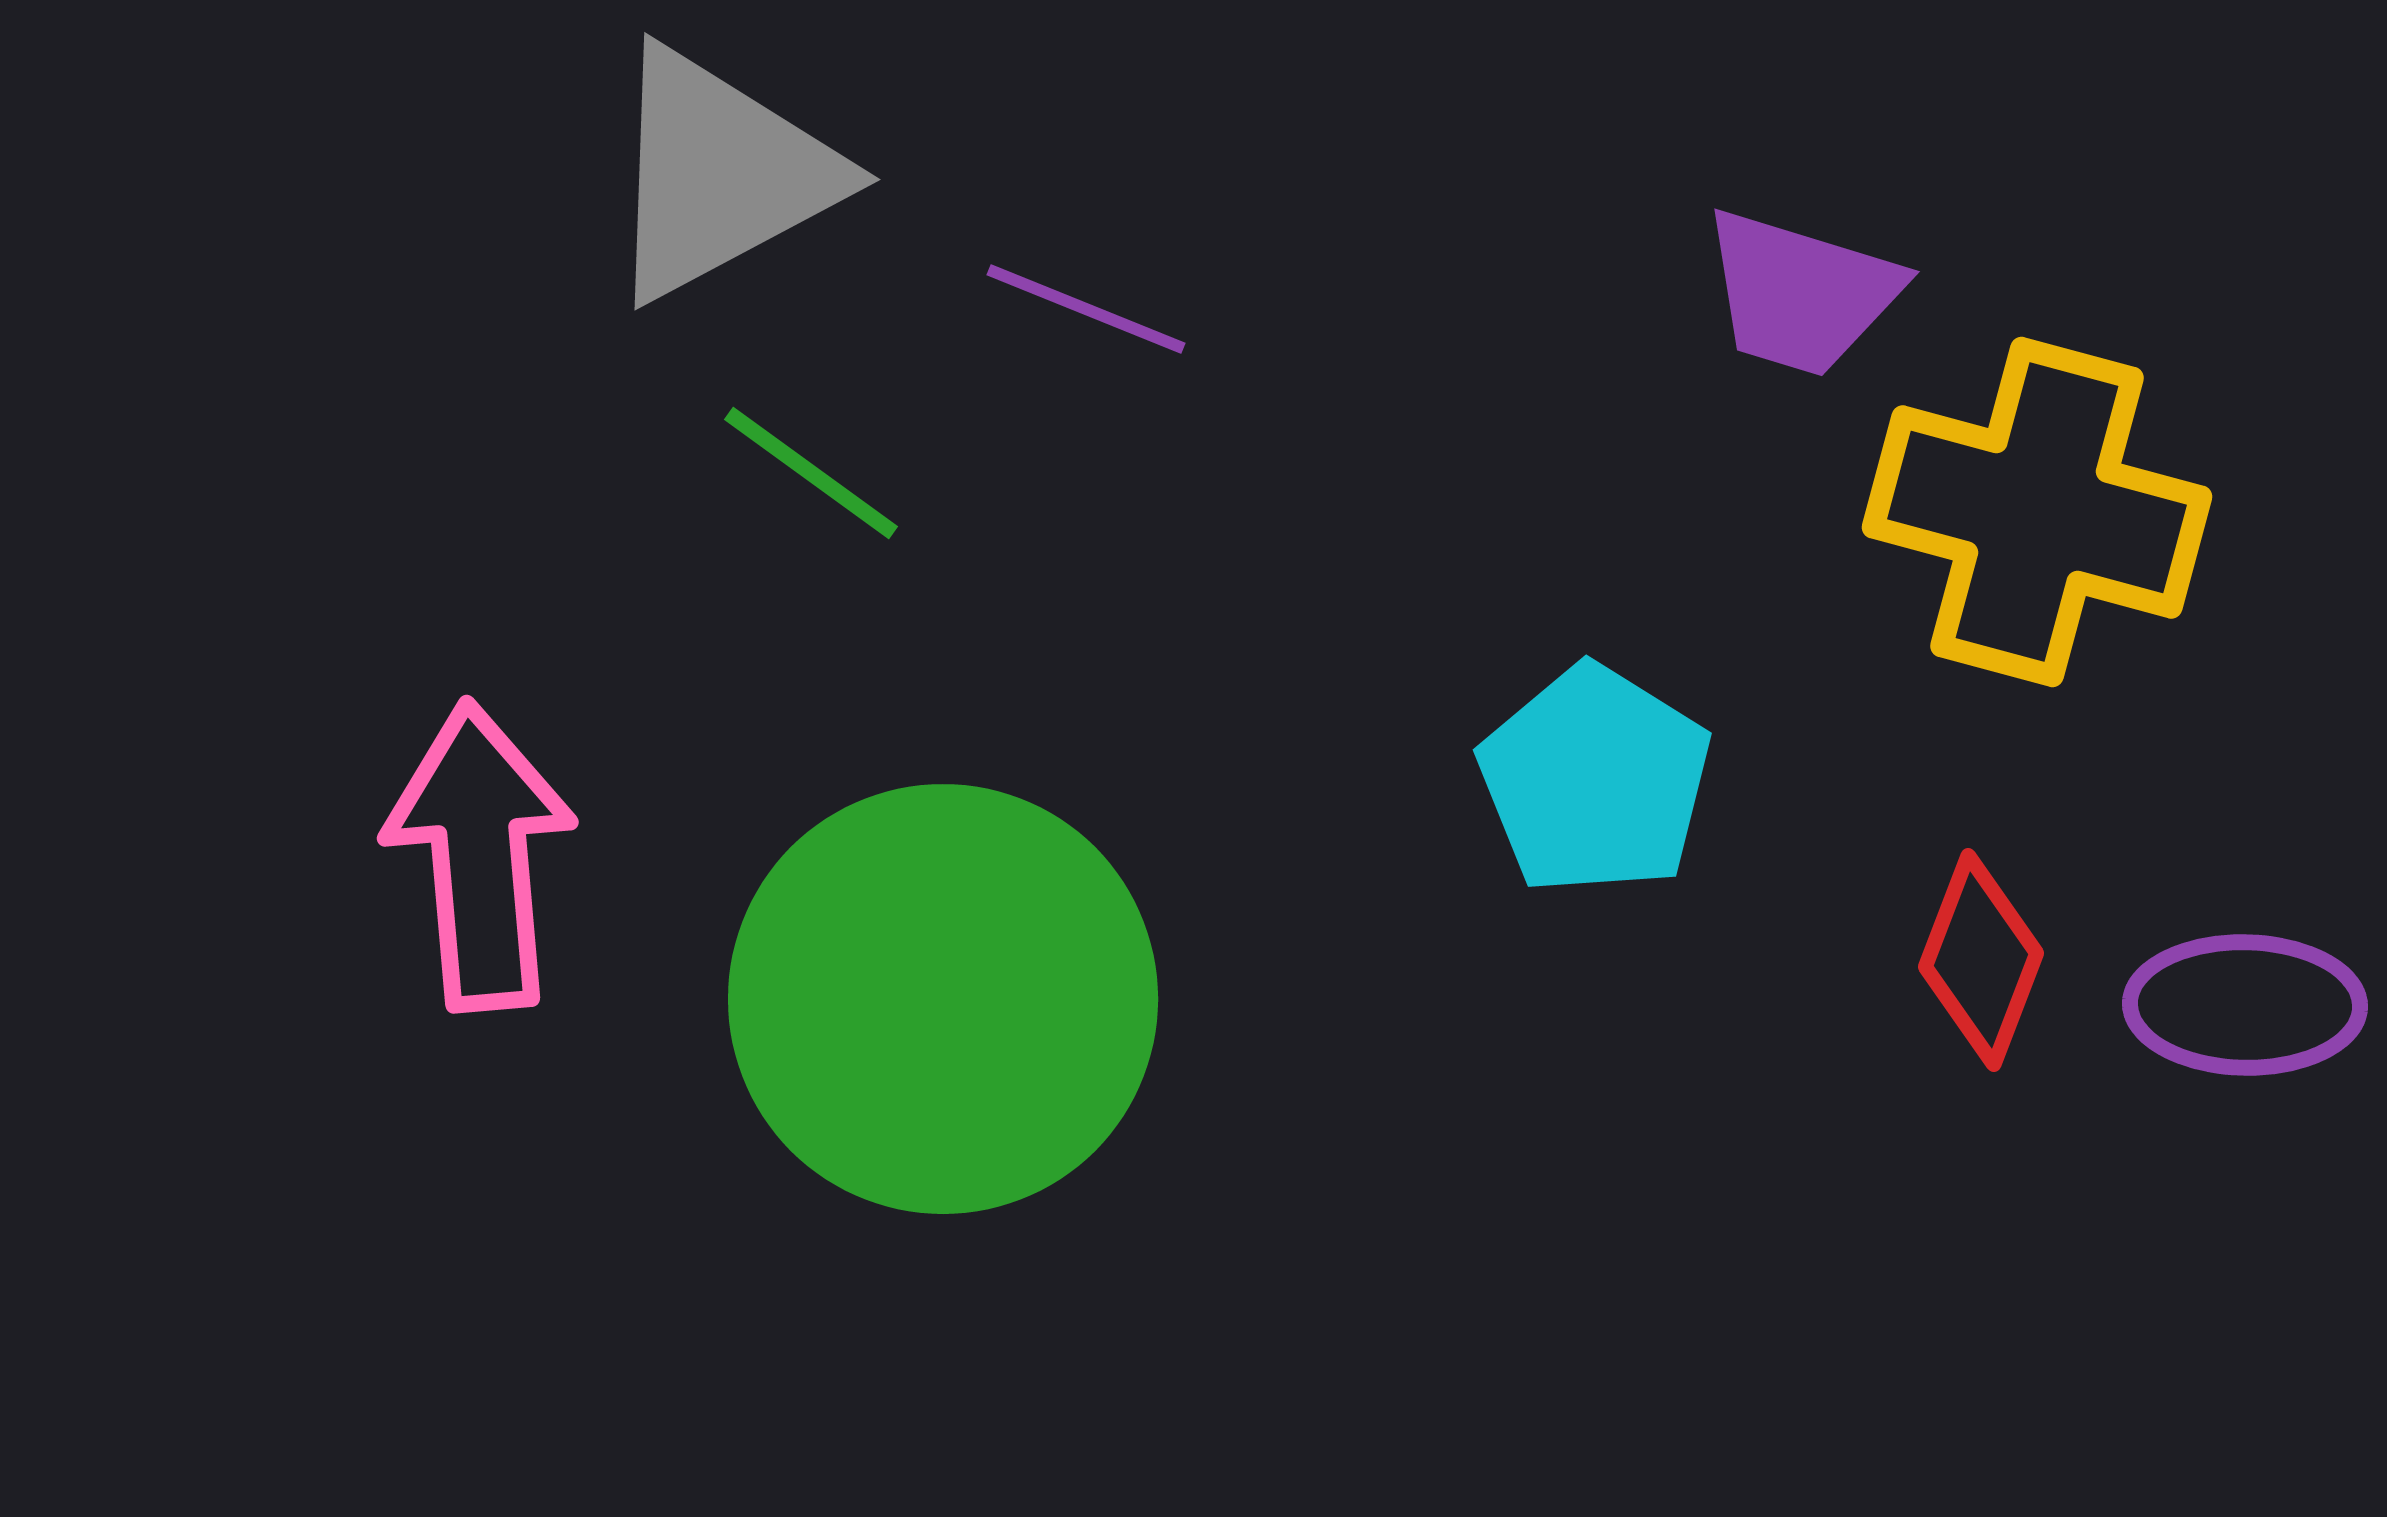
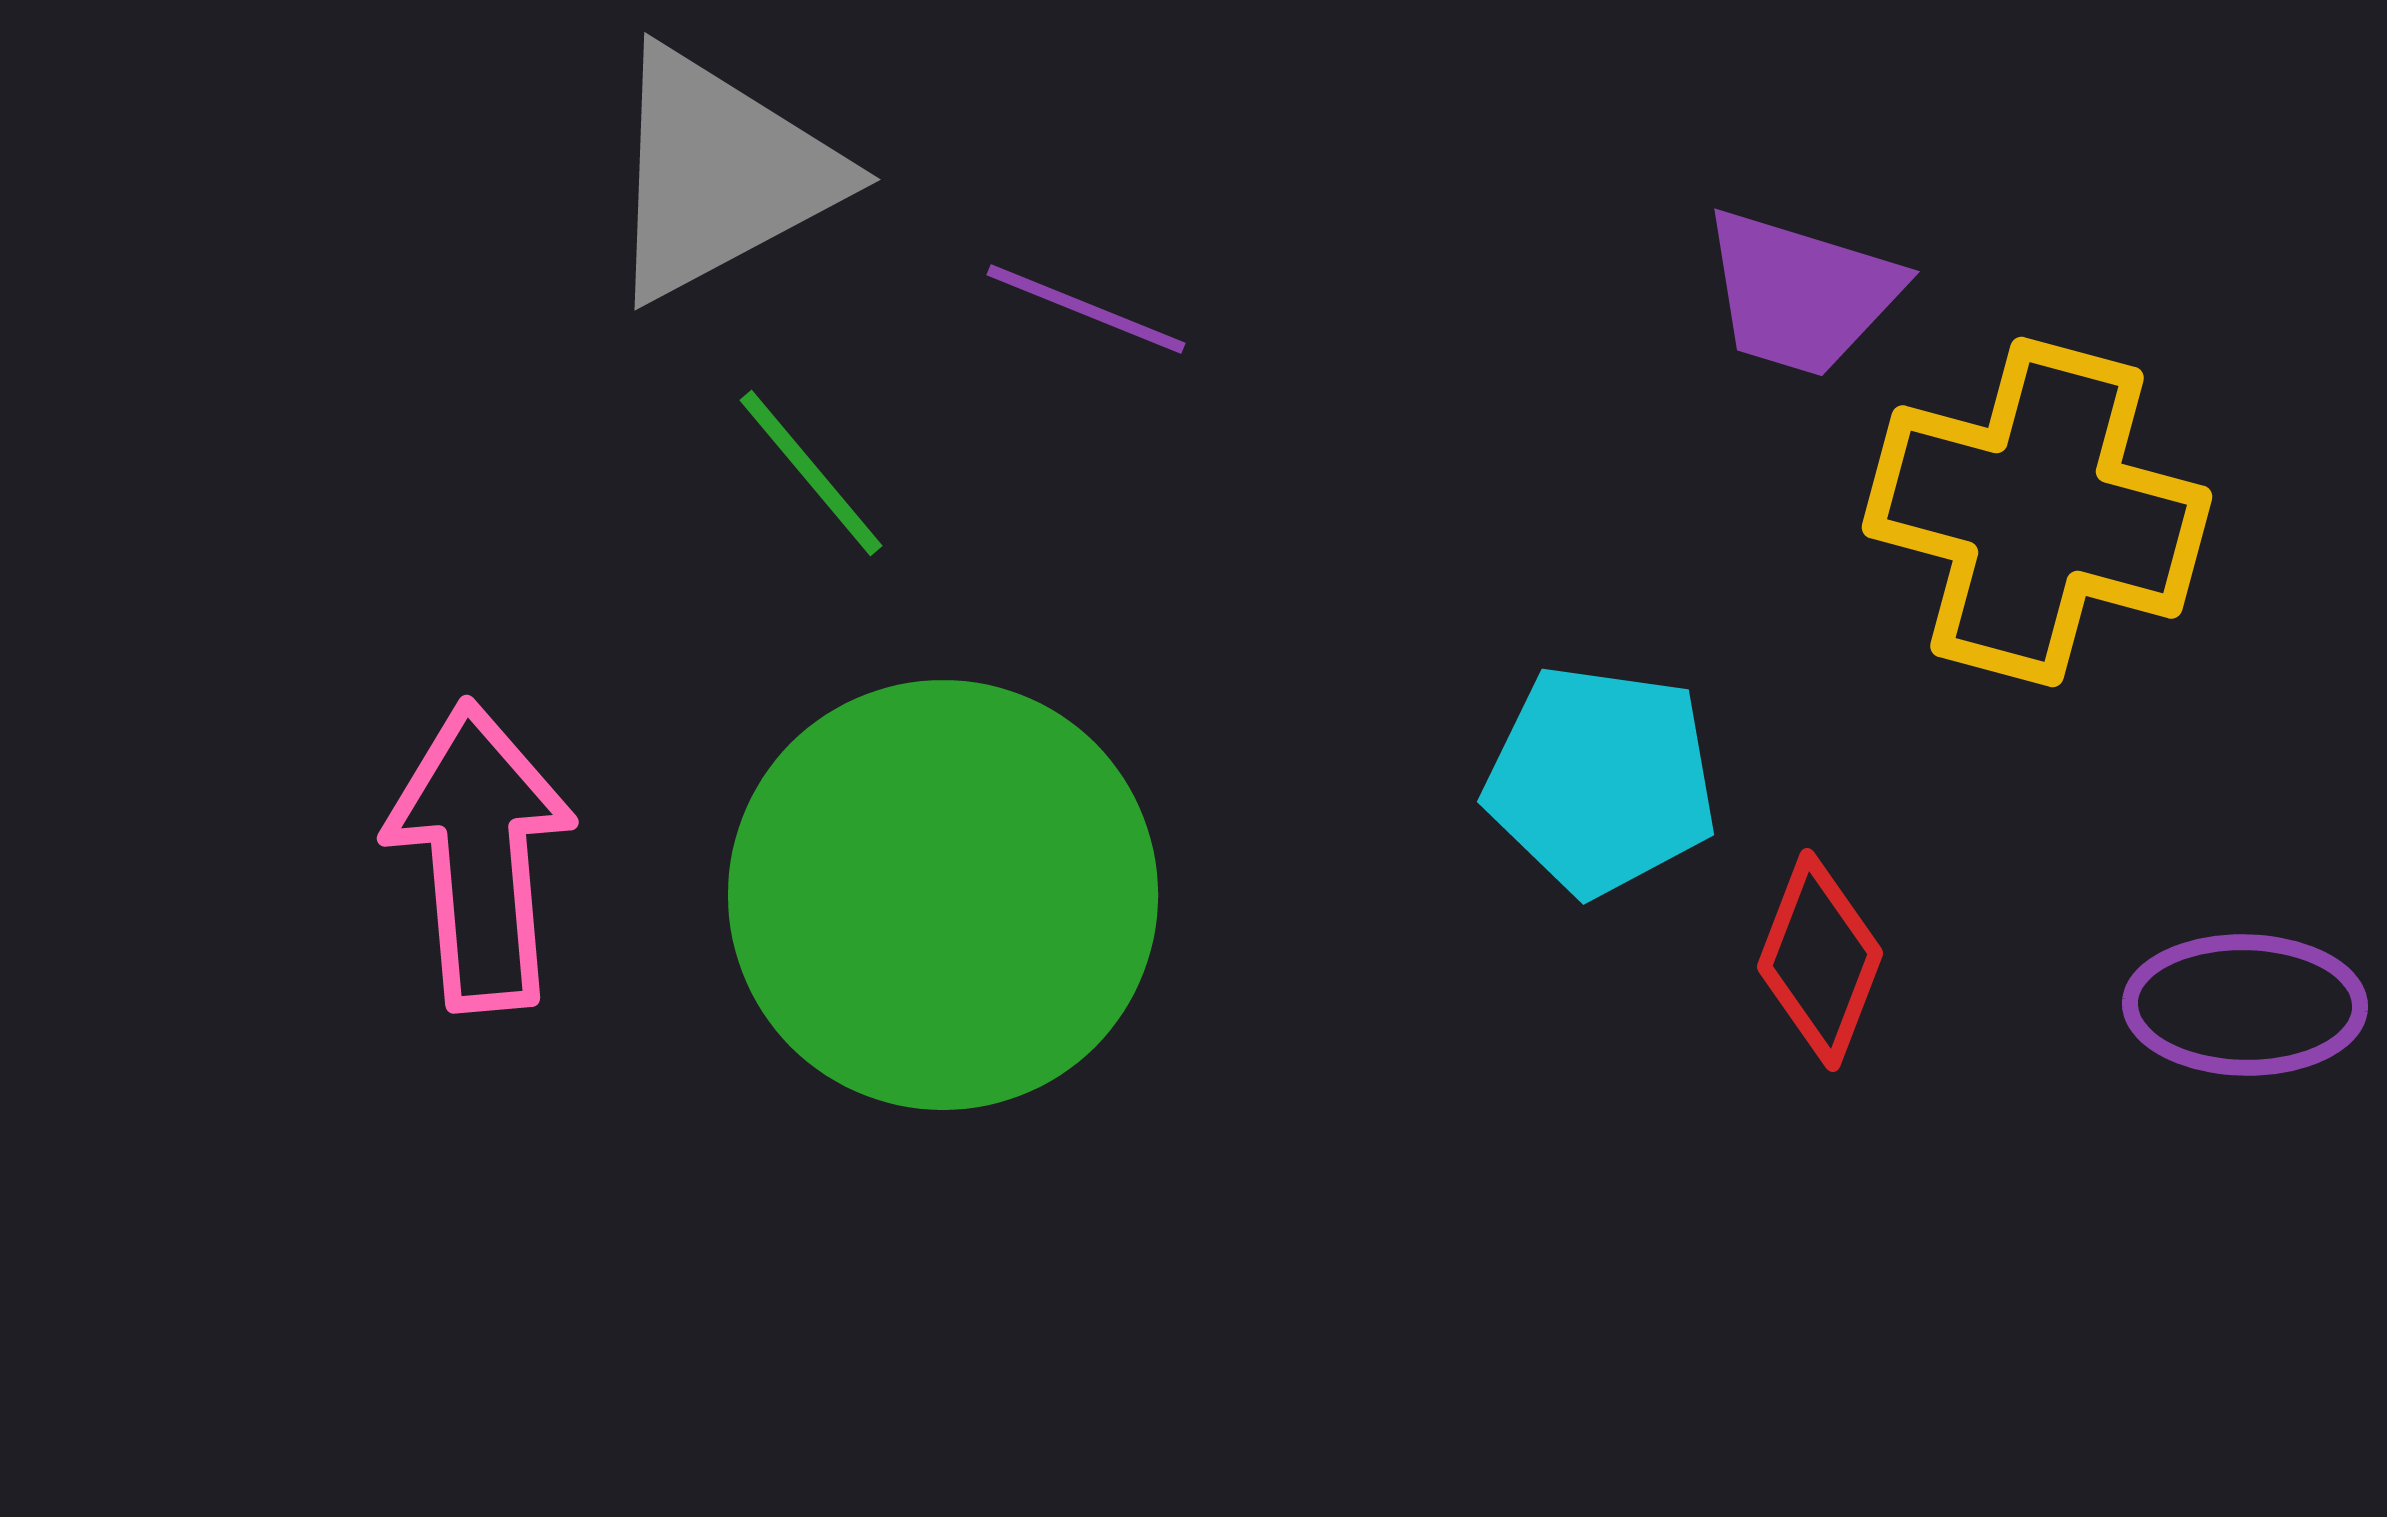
green line: rotated 14 degrees clockwise
cyan pentagon: moved 6 px right; rotated 24 degrees counterclockwise
red diamond: moved 161 px left
green circle: moved 104 px up
